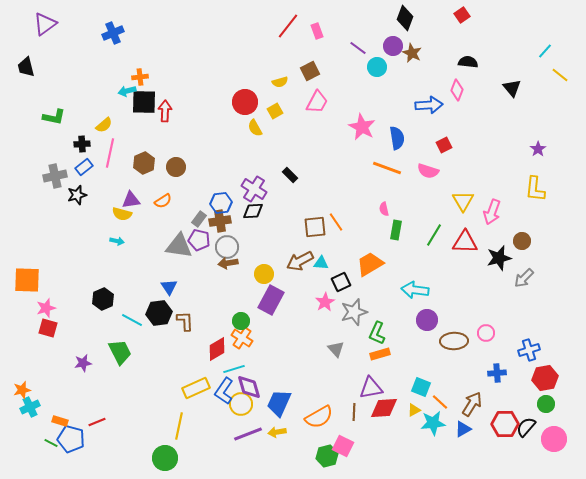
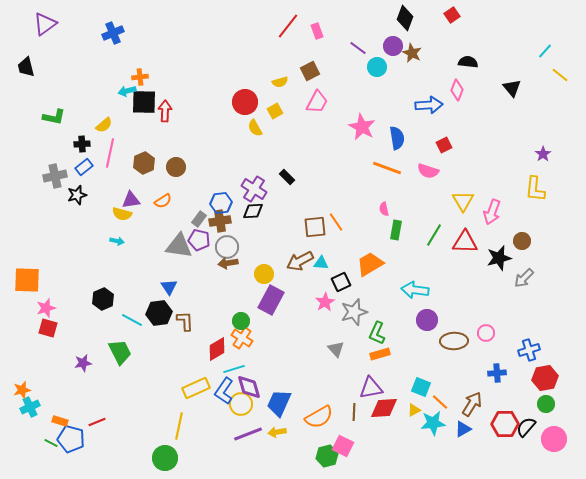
red square at (462, 15): moved 10 px left
purple star at (538, 149): moved 5 px right, 5 px down
black rectangle at (290, 175): moved 3 px left, 2 px down
